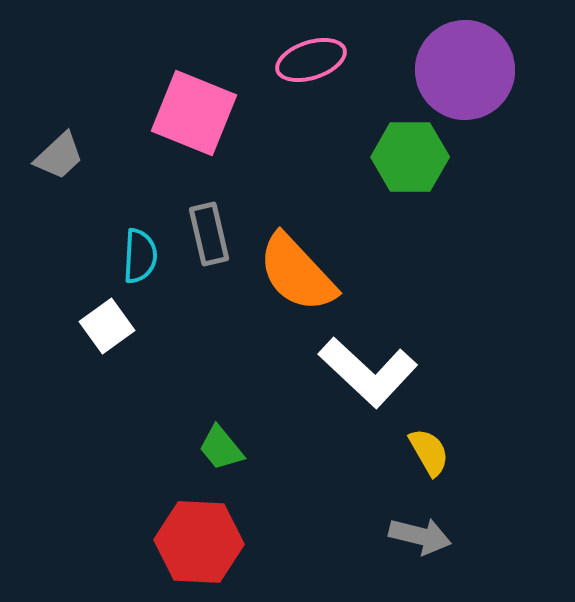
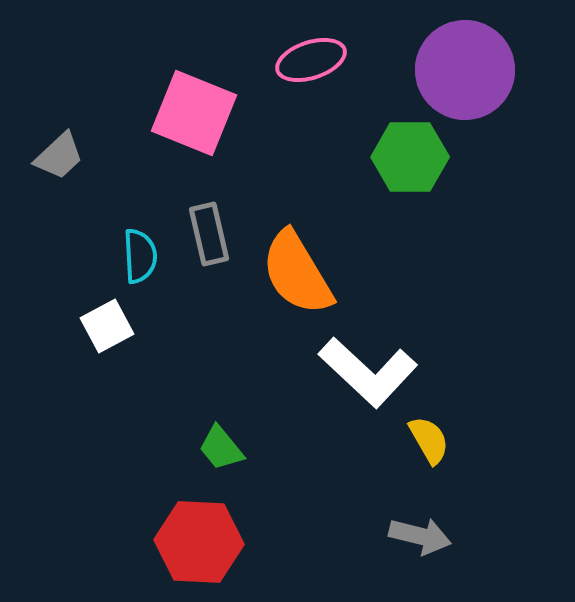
cyan semicircle: rotated 6 degrees counterclockwise
orange semicircle: rotated 12 degrees clockwise
white square: rotated 8 degrees clockwise
yellow semicircle: moved 12 px up
